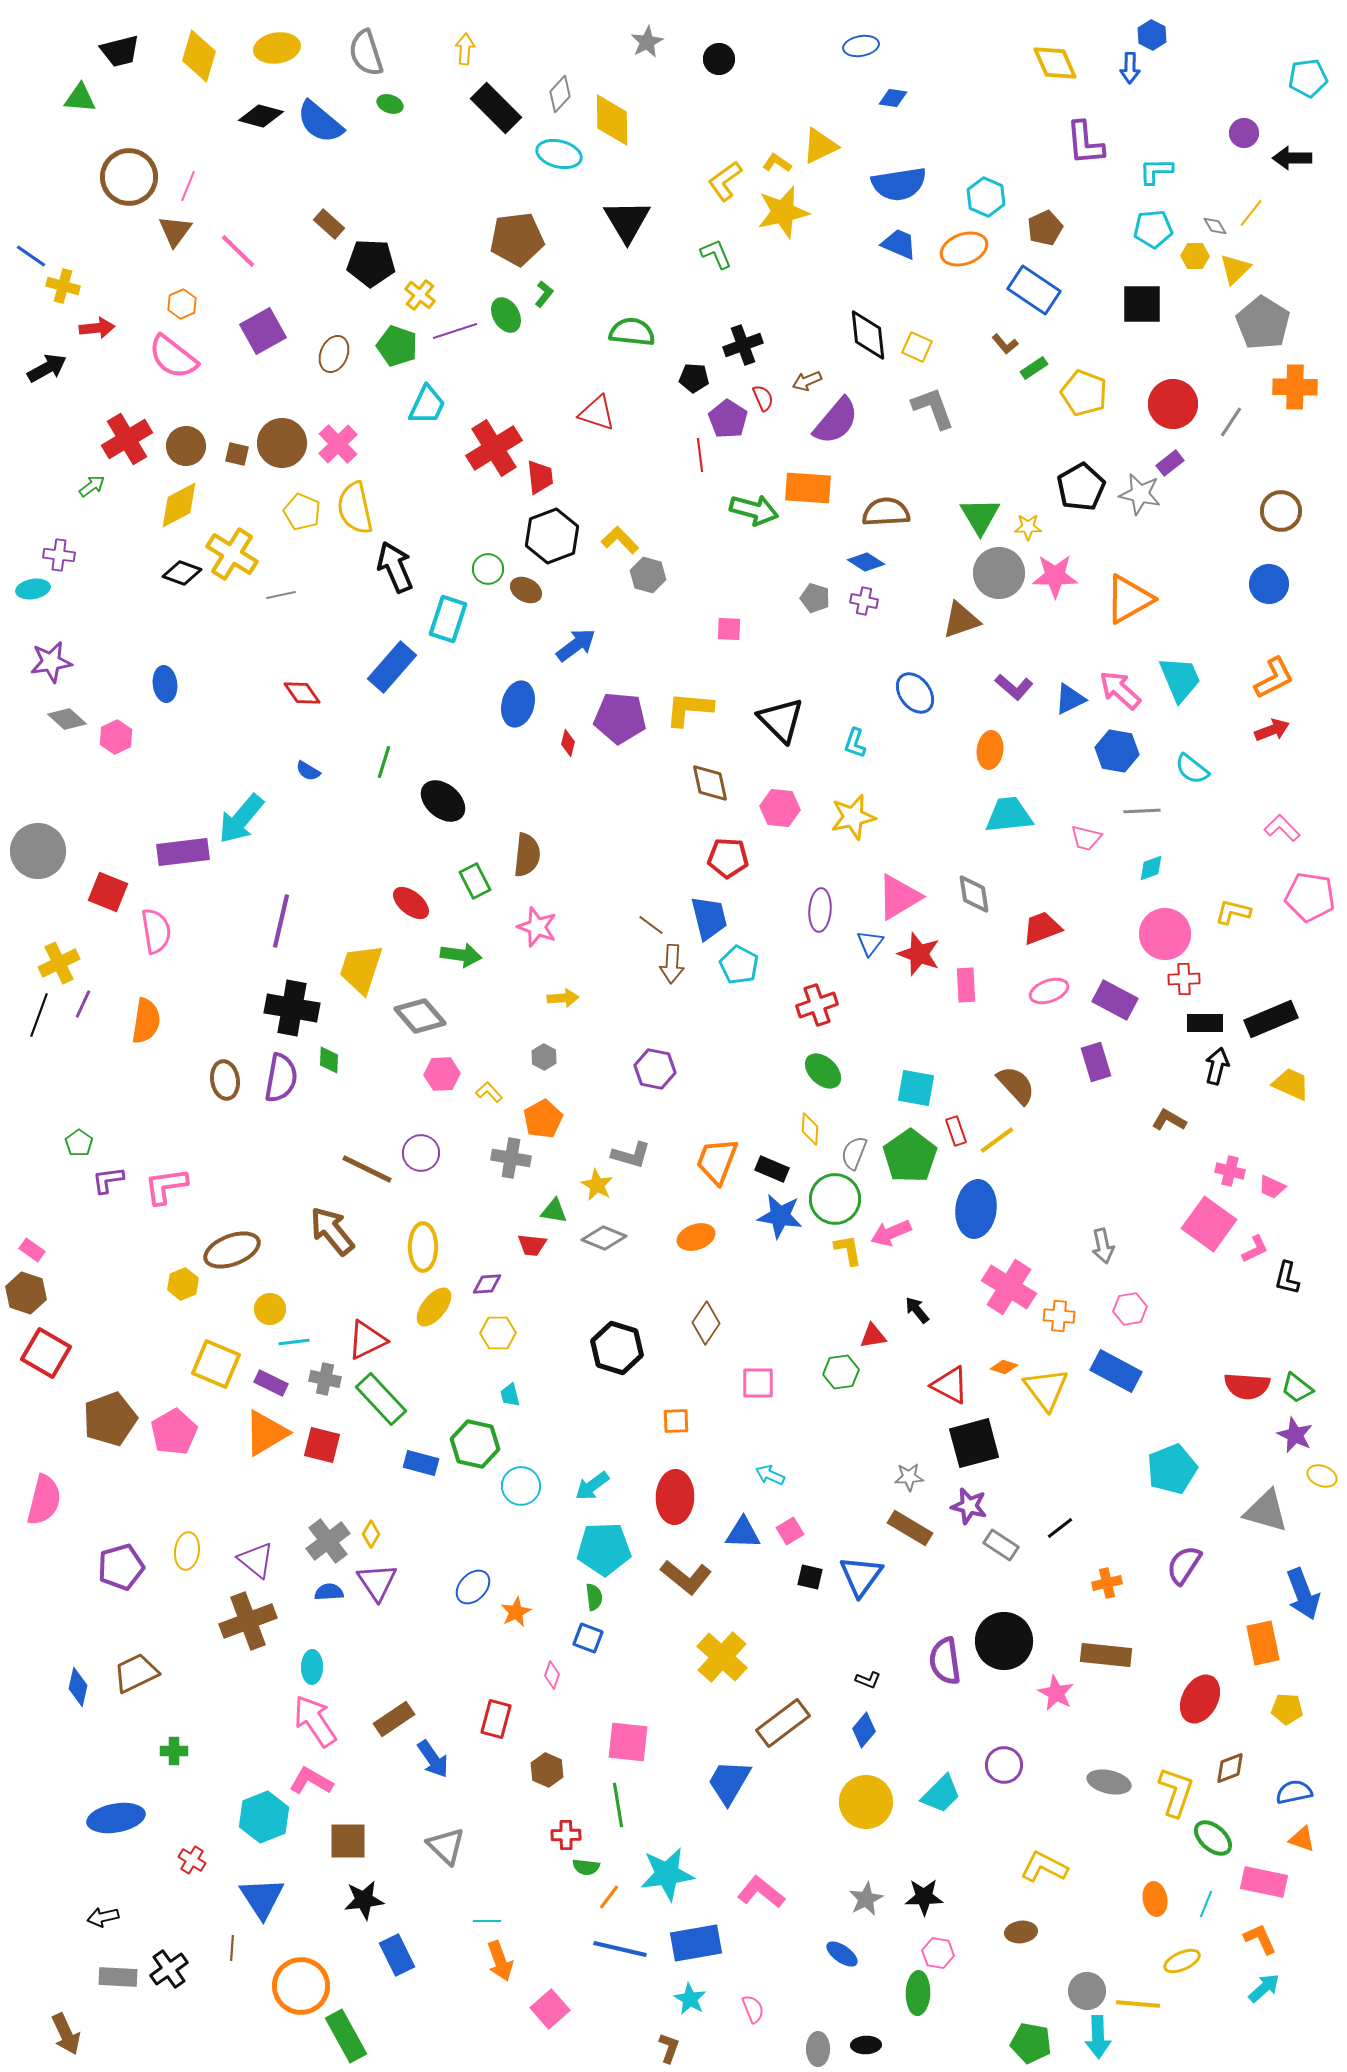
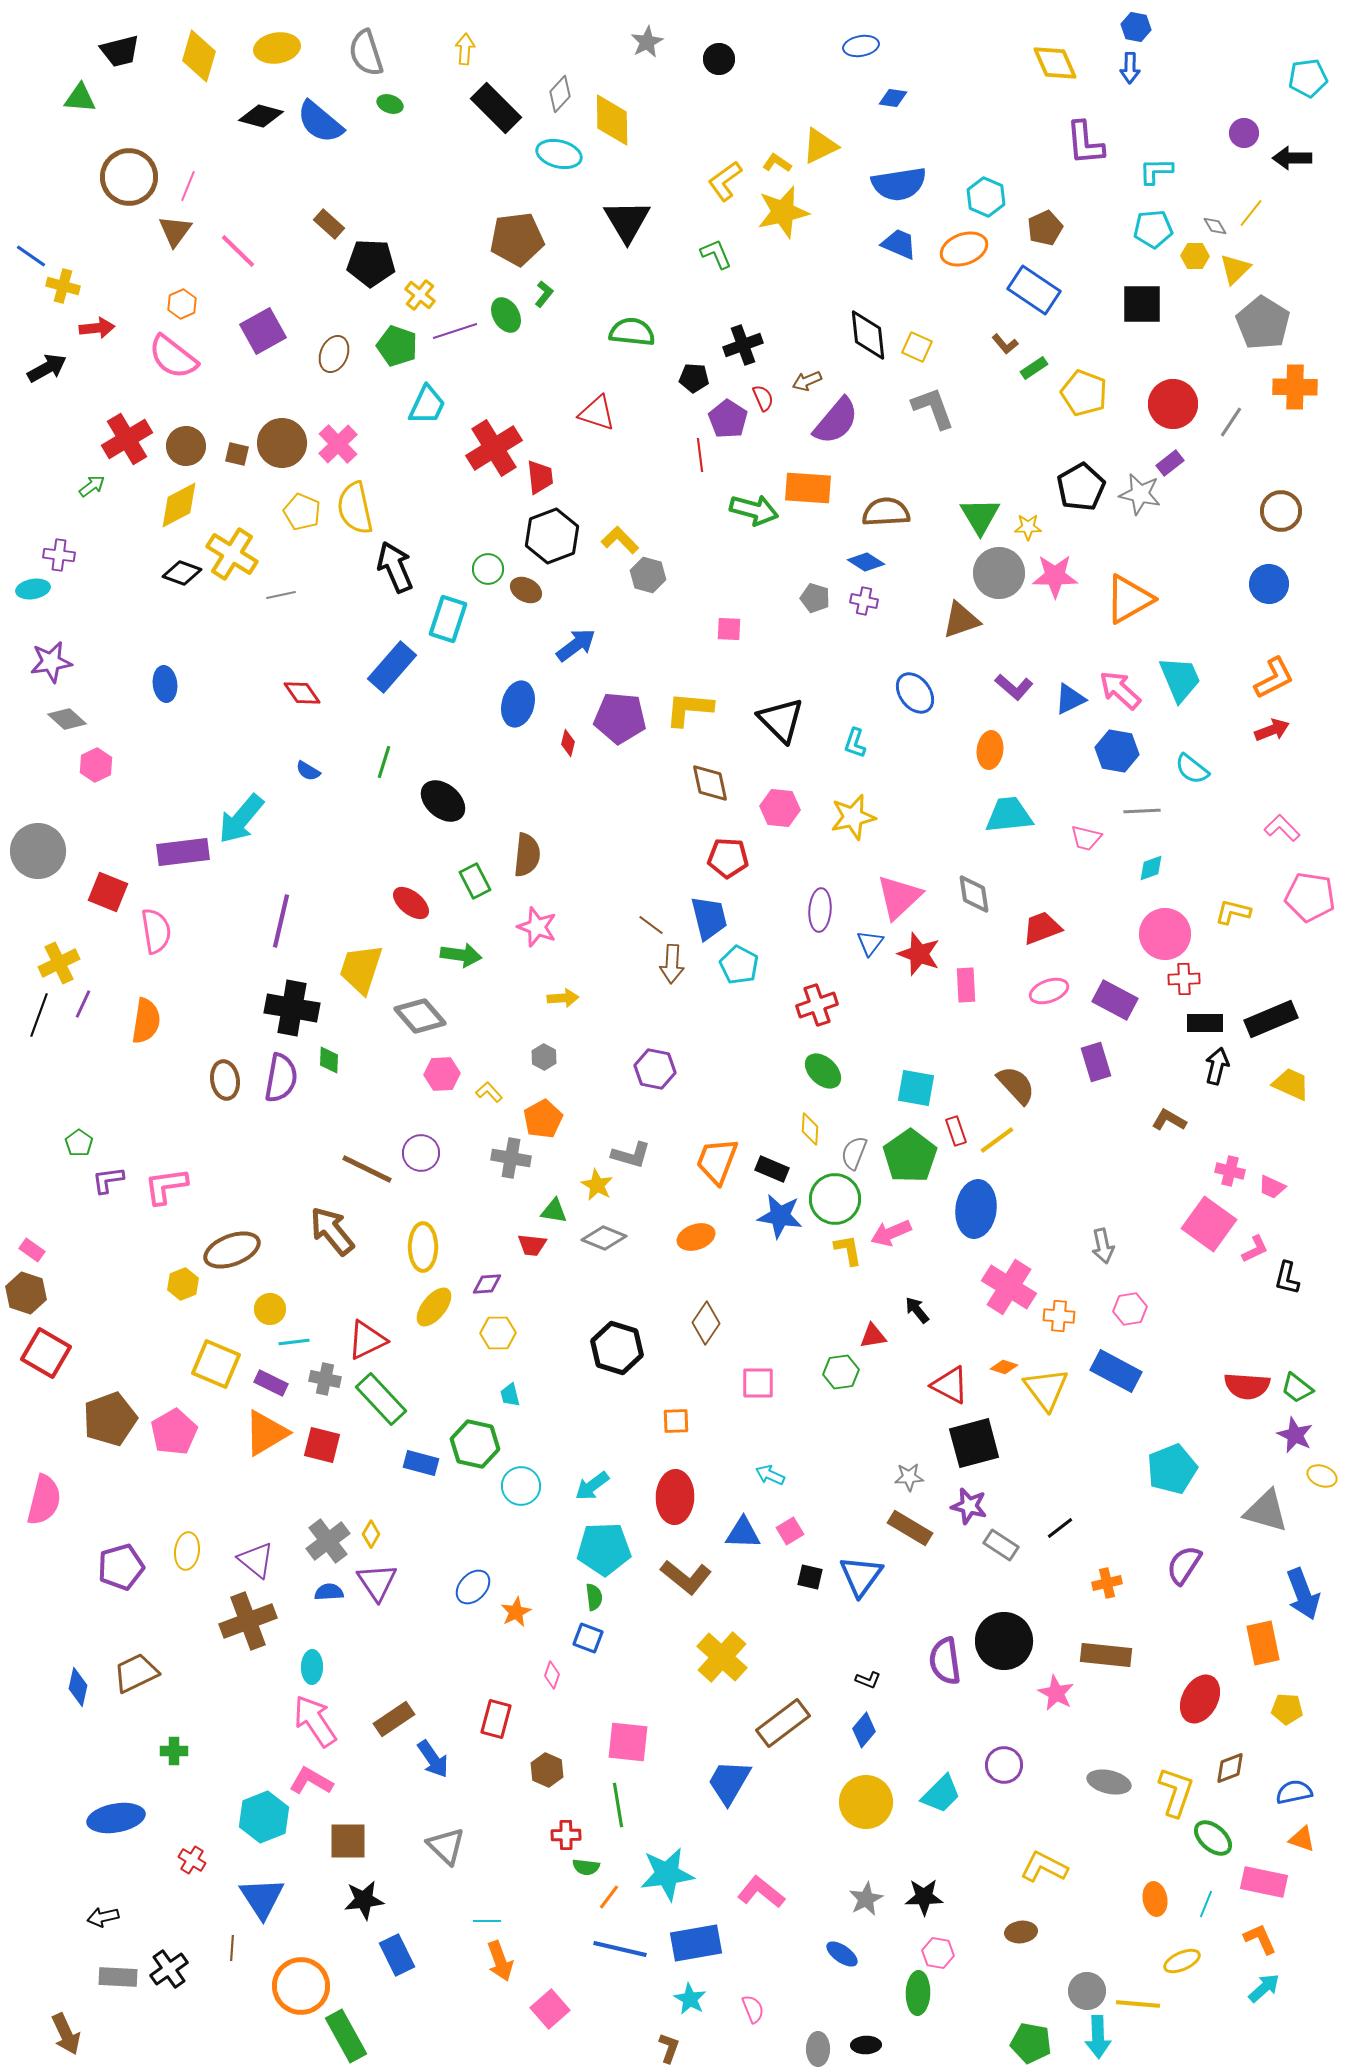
blue hexagon at (1152, 35): moved 16 px left, 8 px up; rotated 16 degrees counterclockwise
pink hexagon at (116, 737): moved 20 px left, 28 px down
pink triangle at (899, 897): rotated 12 degrees counterclockwise
